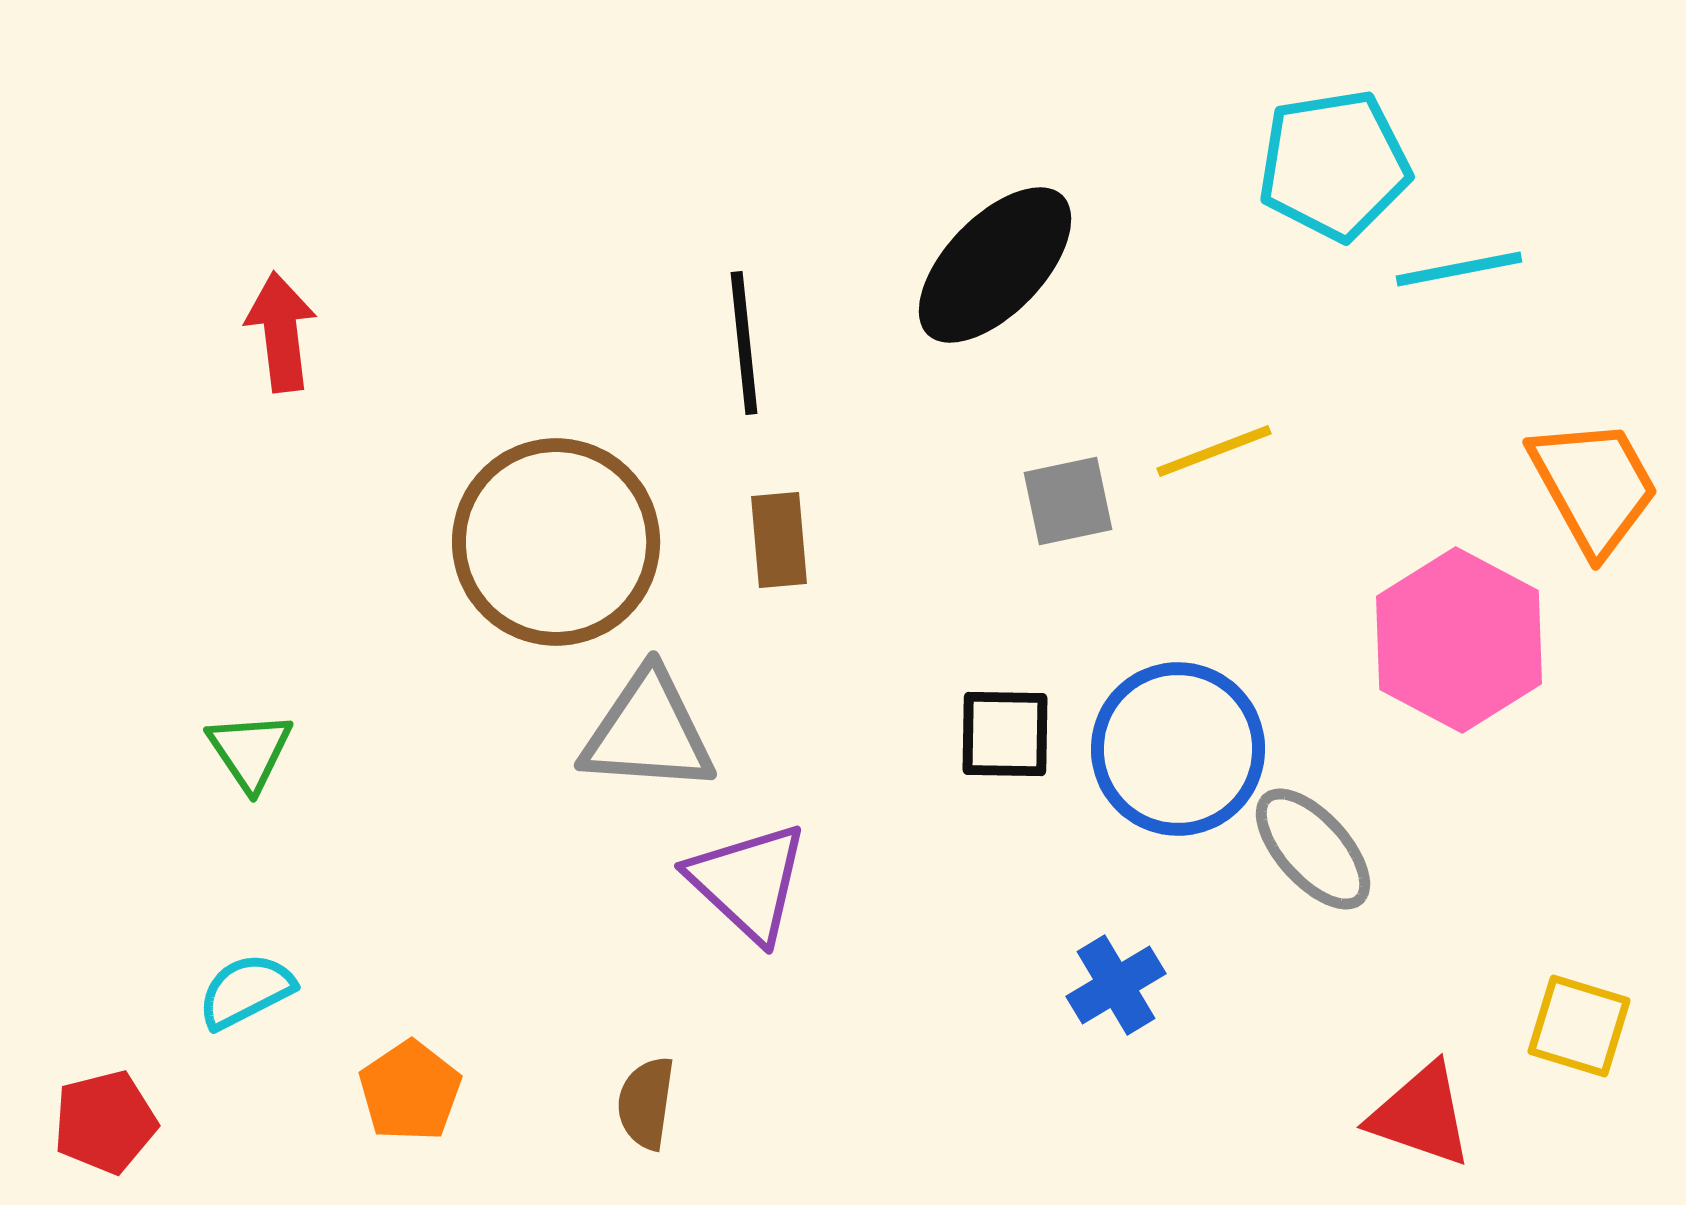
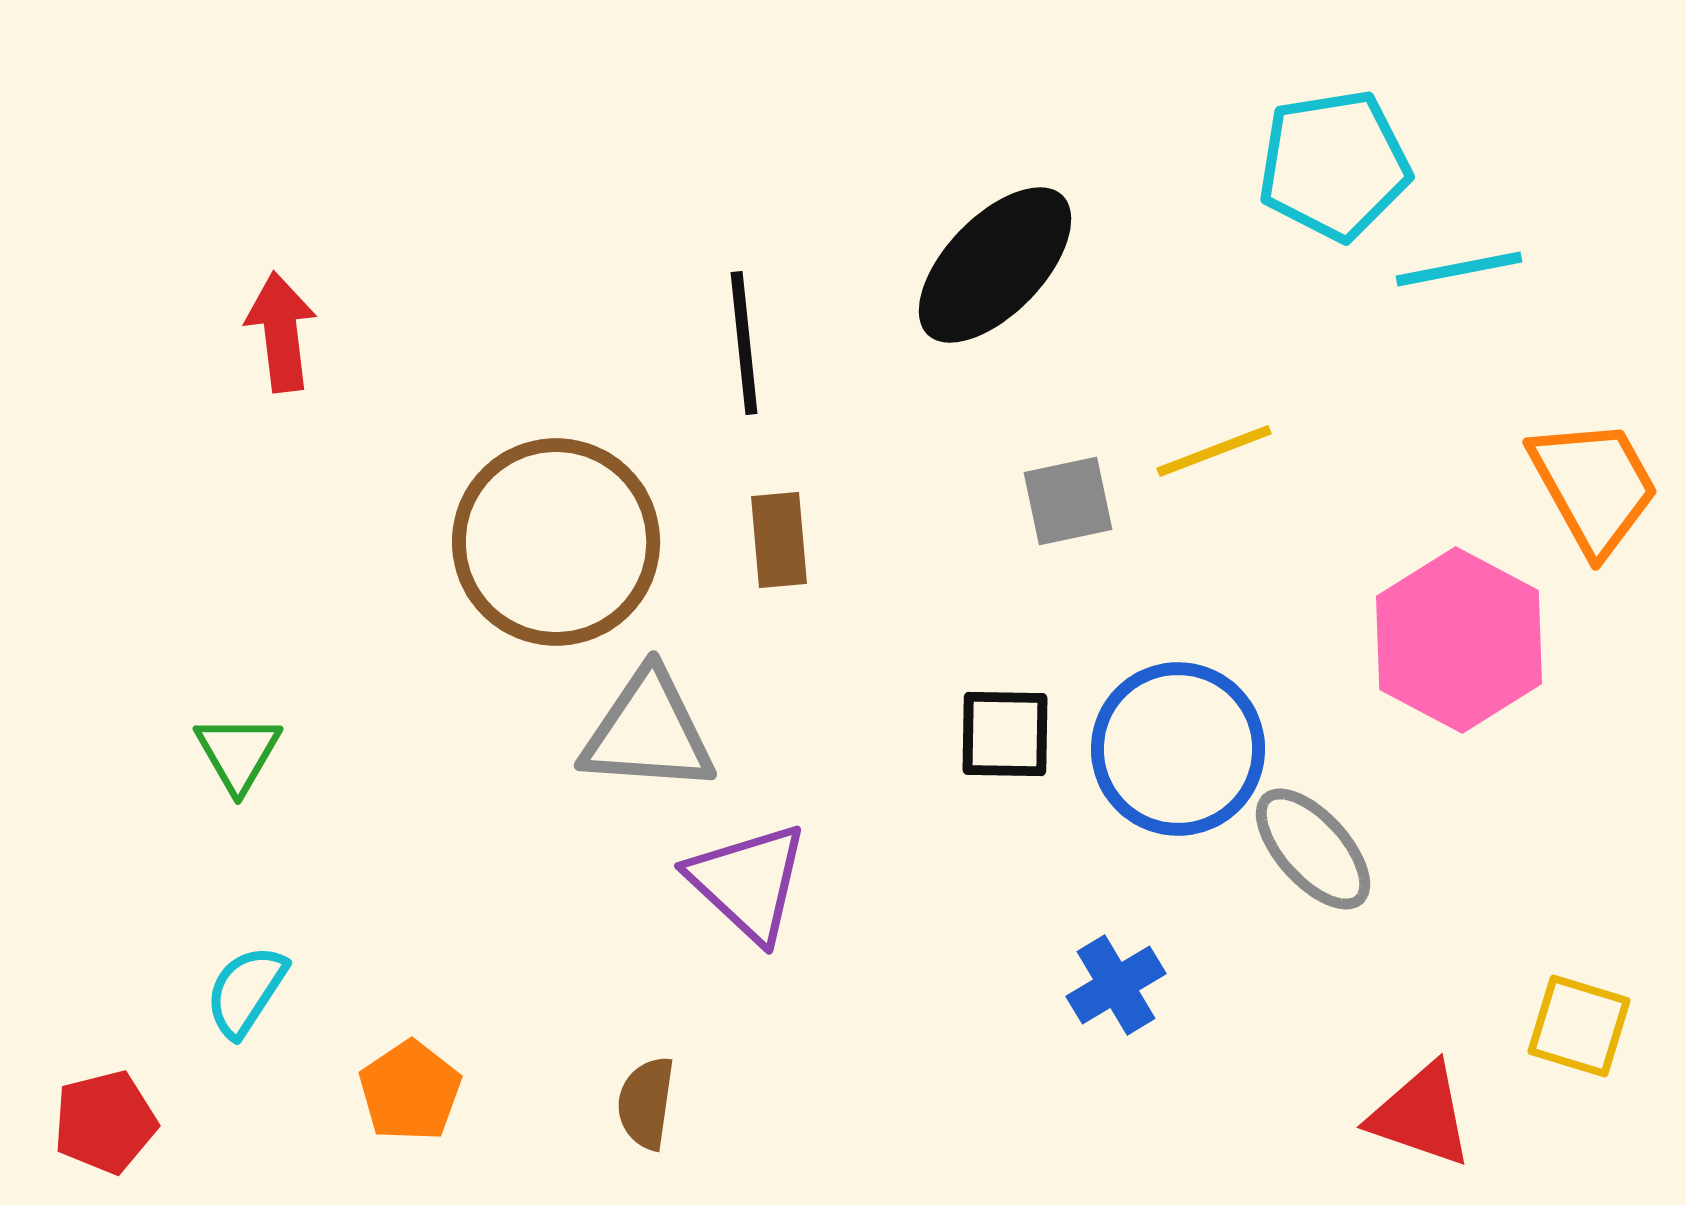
green triangle: moved 12 px left, 2 px down; rotated 4 degrees clockwise
cyan semicircle: rotated 30 degrees counterclockwise
